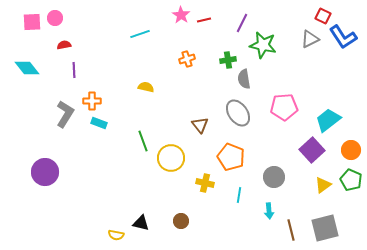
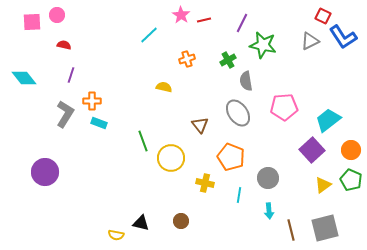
pink circle at (55, 18): moved 2 px right, 3 px up
cyan line at (140, 34): moved 9 px right, 1 px down; rotated 24 degrees counterclockwise
gray triangle at (310, 39): moved 2 px down
red semicircle at (64, 45): rotated 24 degrees clockwise
green cross at (228, 60): rotated 21 degrees counterclockwise
cyan diamond at (27, 68): moved 3 px left, 10 px down
purple line at (74, 70): moved 3 px left, 5 px down; rotated 21 degrees clockwise
gray semicircle at (244, 79): moved 2 px right, 2 px down
yellow semicircle at (146, 87): moved 18 px right
gray circle at (274, 177): moved 6 px left, 1 px down
